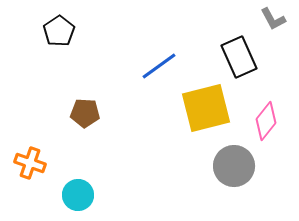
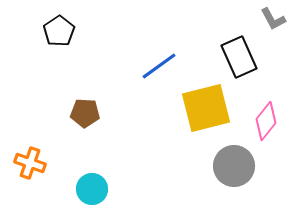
cyan circle: moved 14 px right, 6 px up
